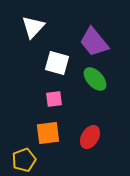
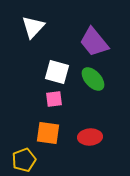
white square: moved 9 px down
green ellipse: moved 2 px left
orange square: rotated 15 degrees clockwise
red ellipse: rotated 55 degrees clockwise
